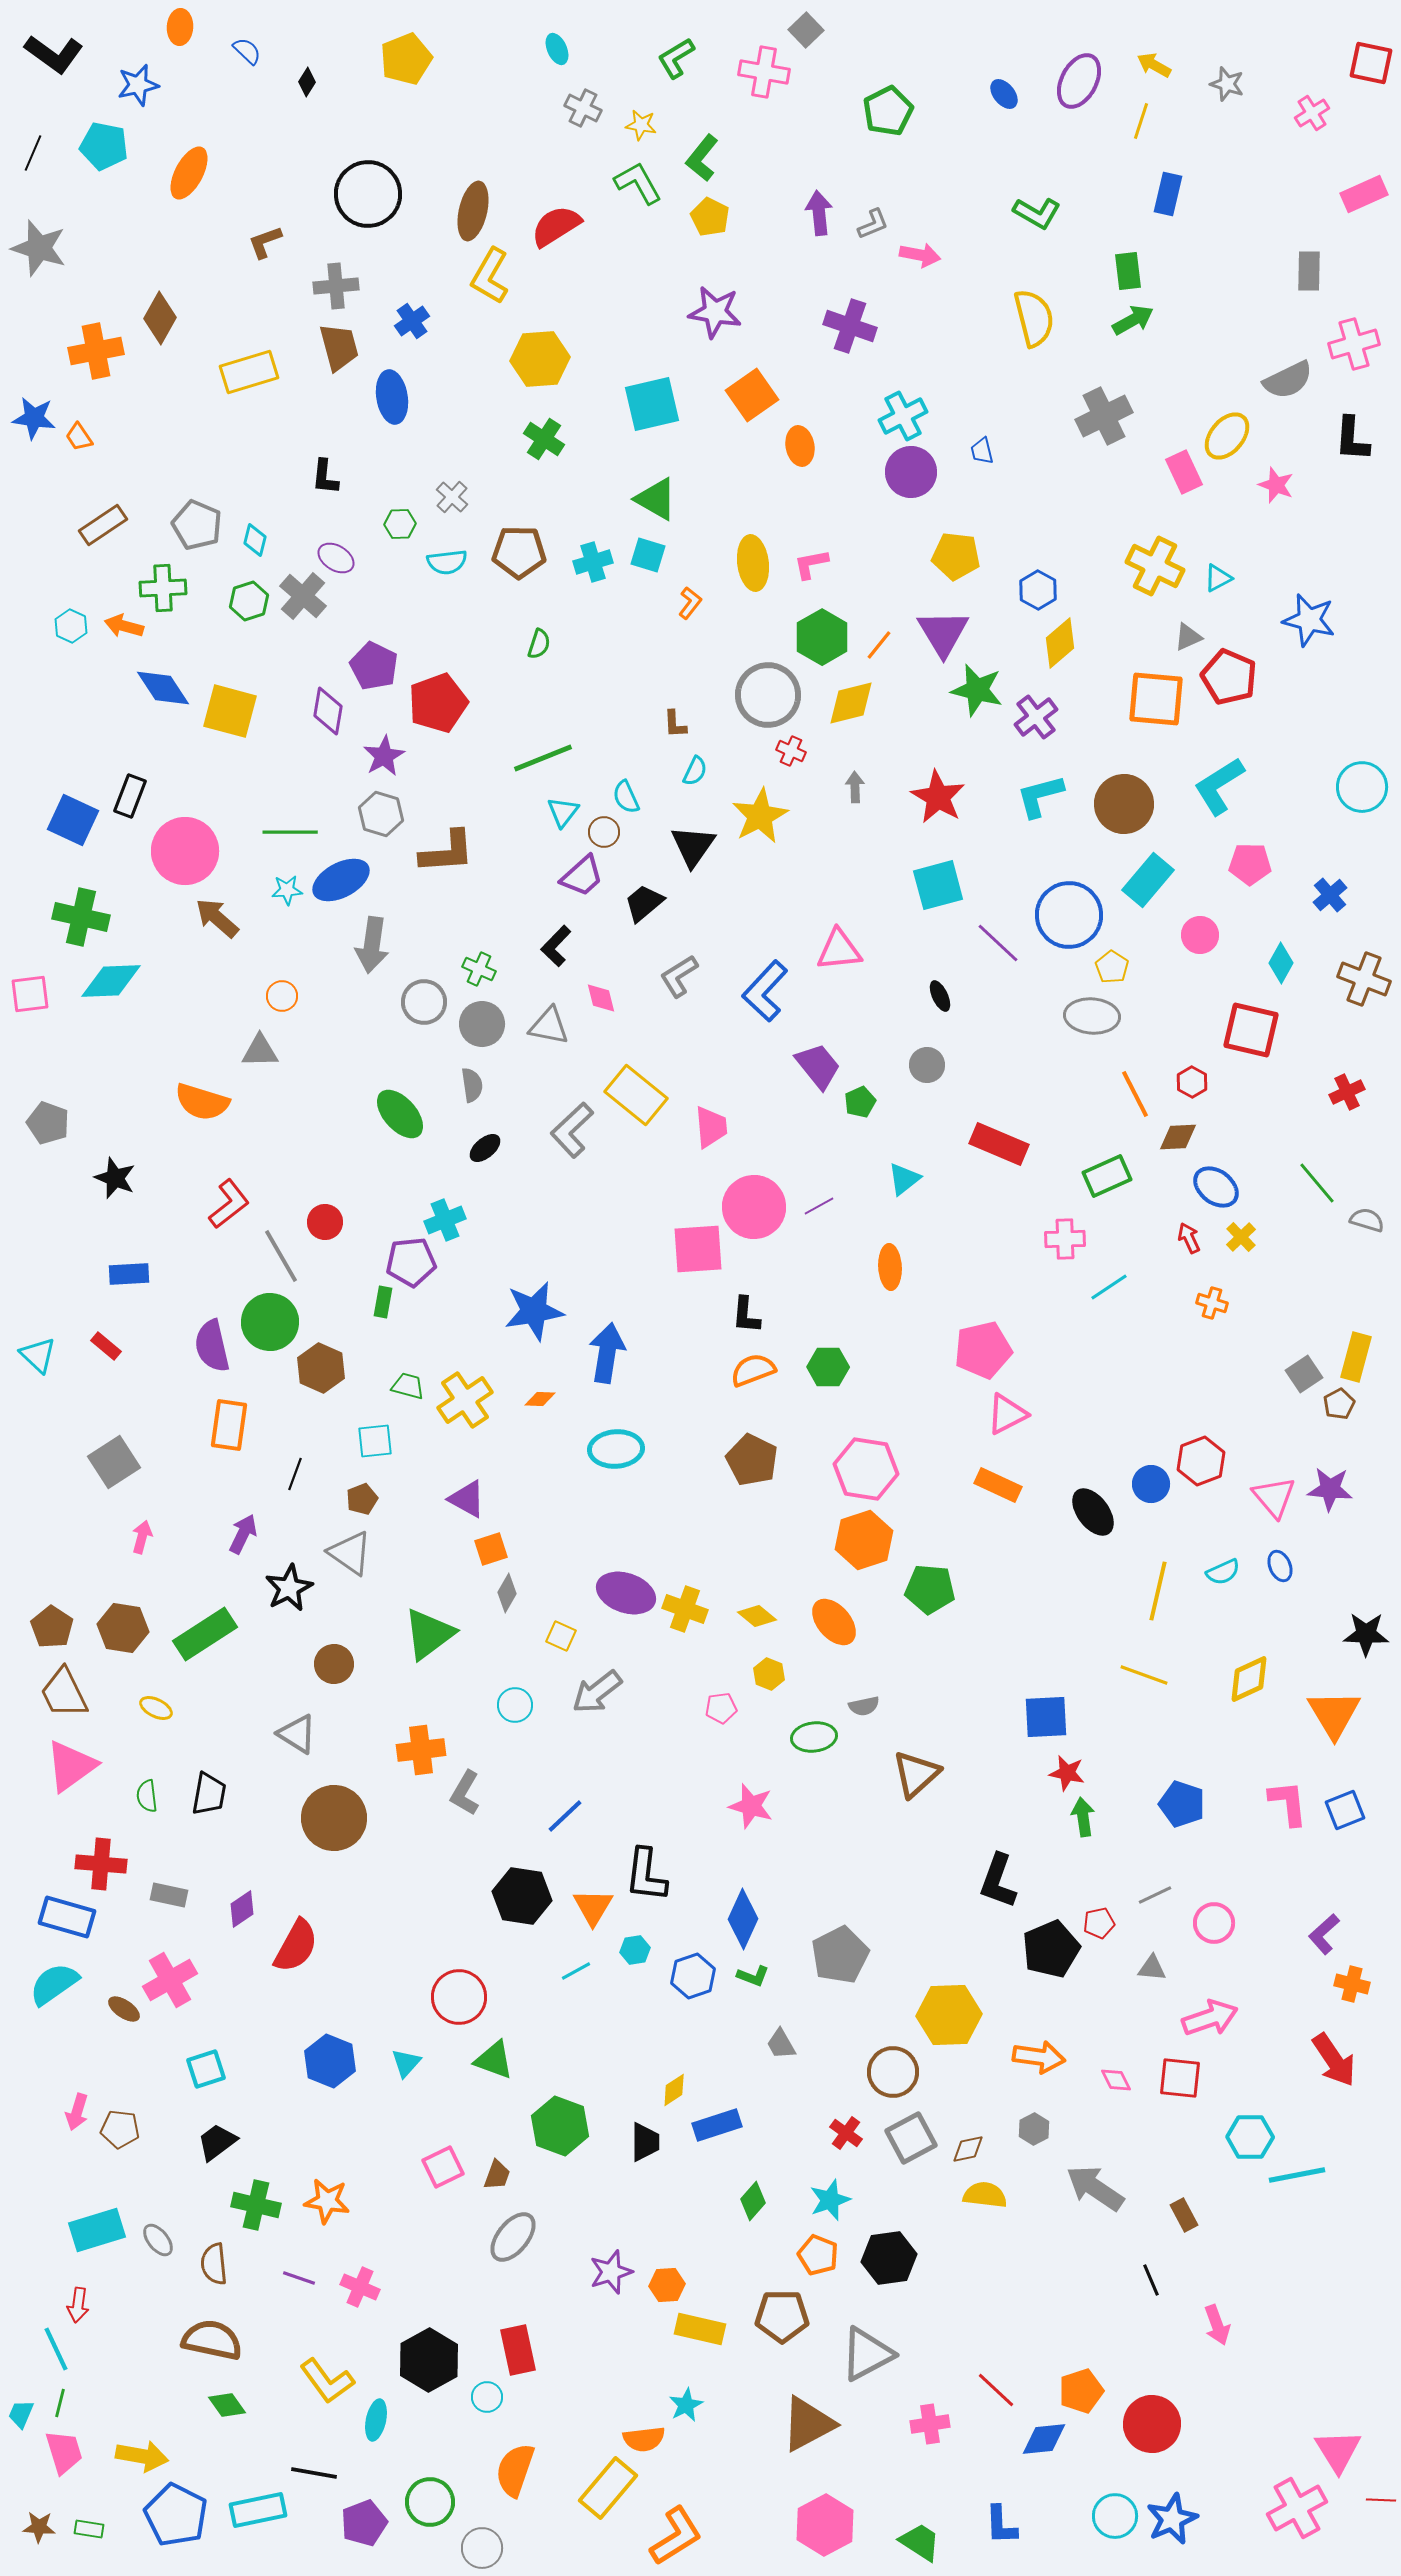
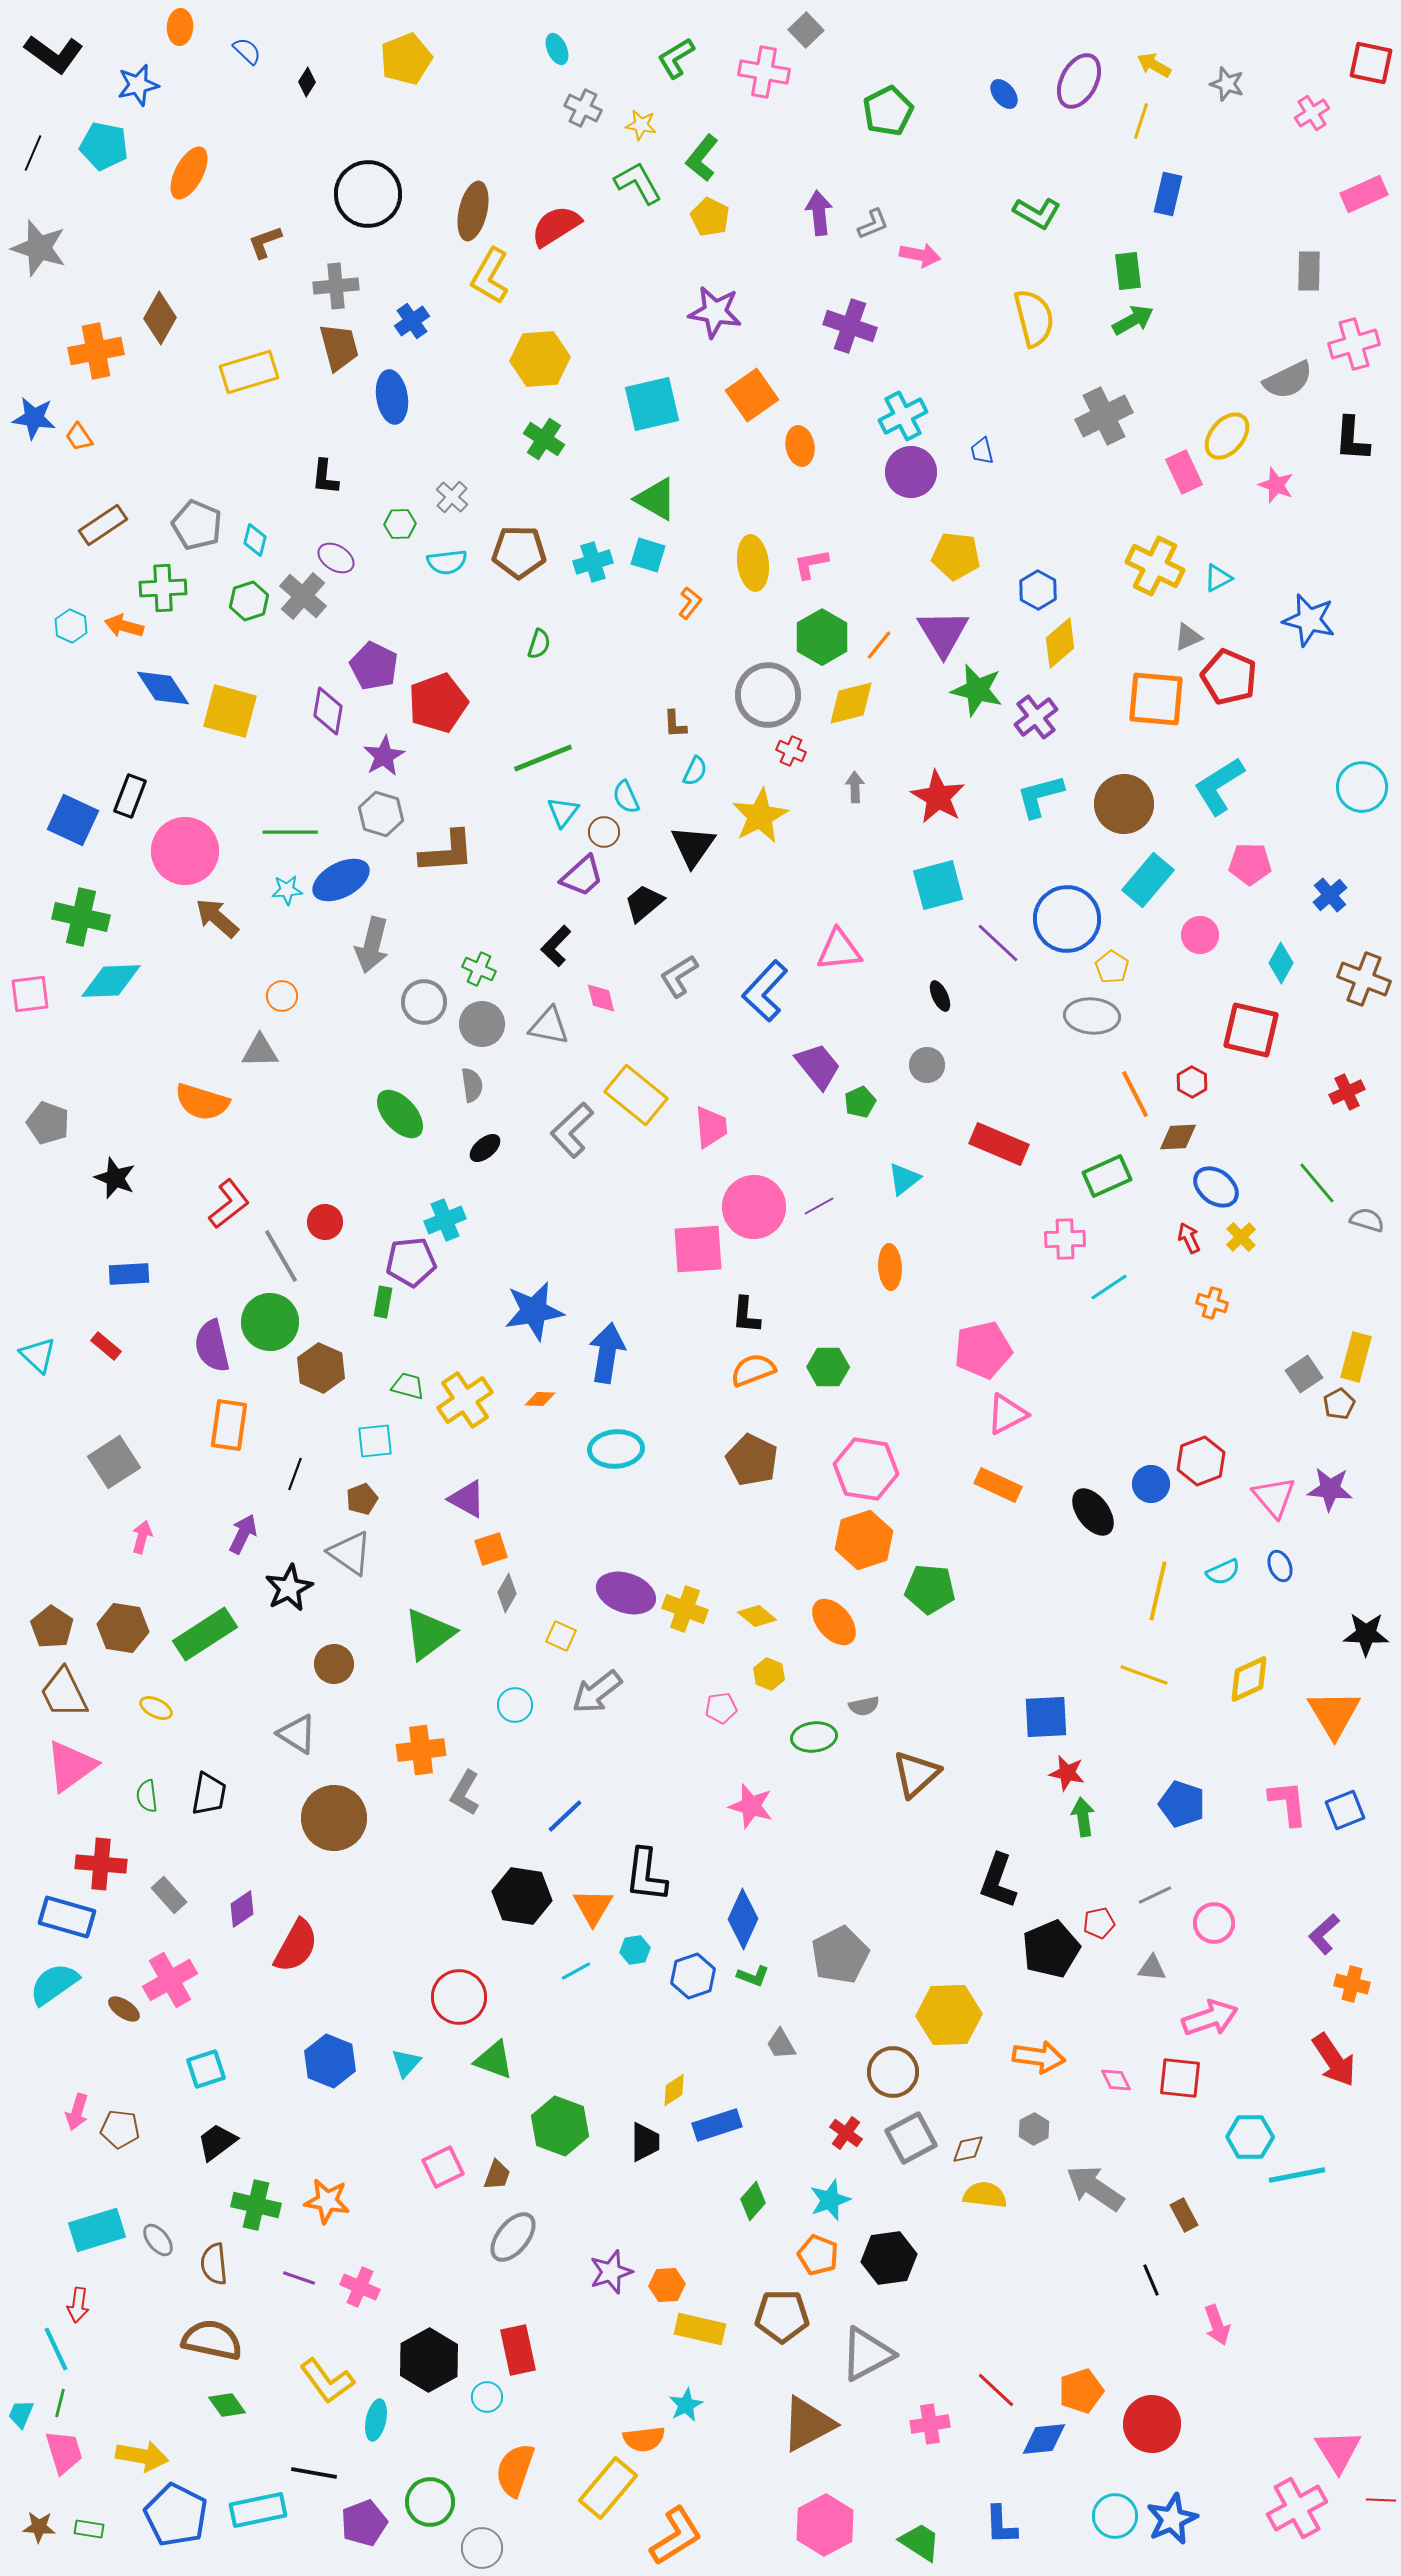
blue circle at (1069, 915): moved 2 px left, 4 px down
gray arrow at (372, 945): rotated 6 degrees clockwise
gray rectangle at (169, 1895): rotated 36 degrees clockwise
